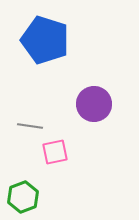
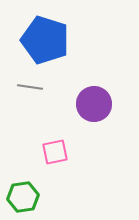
gray line: moved 39 px up
green hexagon: rotated 12 degrees clockwise
